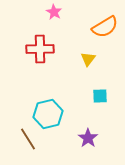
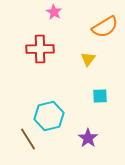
cyan hexagon: moved 1 px right, 2 px down
